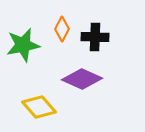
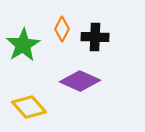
green star: rotated 20 degrees counterclockwise
purple diamond: moved 2 px left, 2 px down
yellow diamond: moved 10 px left
